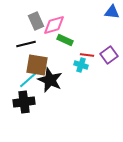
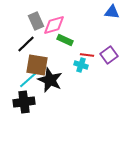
black line: rotated 30 degrees counterclockwise
